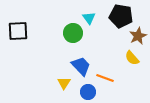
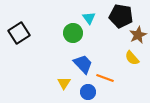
black square: moved 1 px right, 2 px down; rotated 30 degrees counterclockwise
brown star: moved 1 px up
blue trapezoid: moved 2 px right, 2 px up
